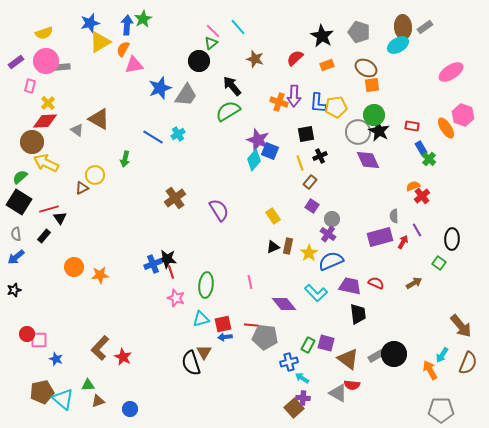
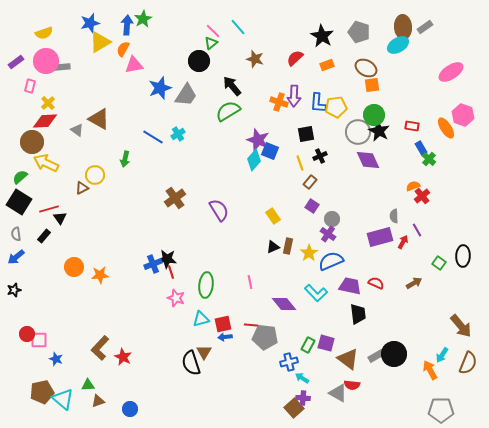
black ellipse at (452, 239): moved 11 px right, 17 px down
